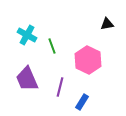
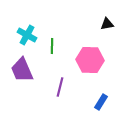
green line: rotated 21 degrees clockwise
pink hexagon: moved 2 px right; rotated 24 degrees counterclockwise
purple trapezoid: moved 5 px left, 9 px up
blue rectangle: moved 19 px right
